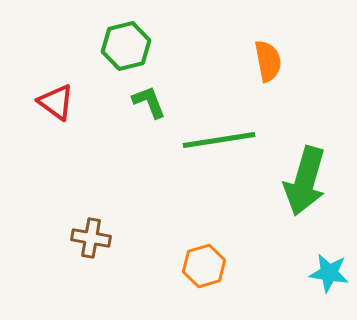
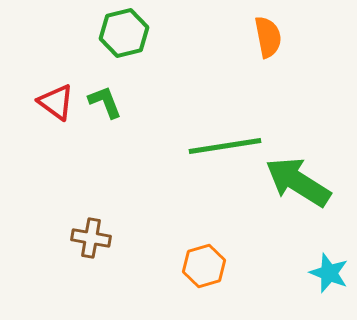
green hexagon: moved 2 px left, 13 px up
orange semicircle: moved 24 px up
green L-shape: moved 44 px left
green line: moved 6 px right, 6 px down
green arrow: moved 7 px left, 1 px down; rotated 106 degrees clockwise
cyan star: rotated 12 degrees clockwise
